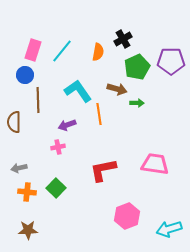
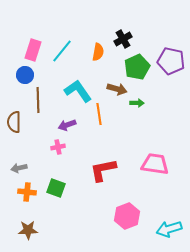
purple pentagon: rotated 12 degrees clockwise
green square: rotated 24 degrees counterclockwise
